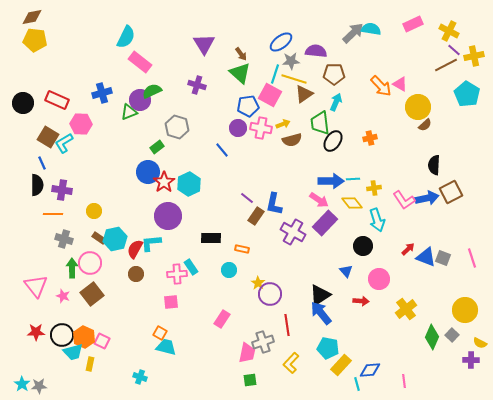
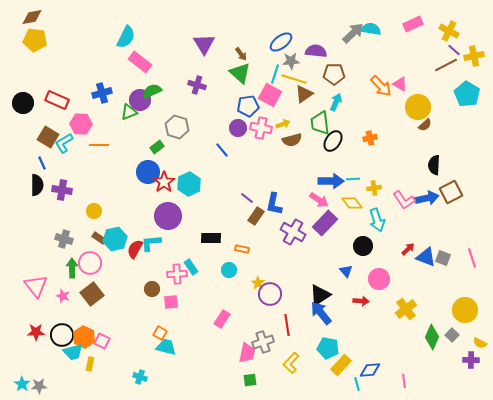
orange line at (53, 214): moved 46 px right, 69 px up
brown circle at (136, 274): moved 16 px right, 15 px down
